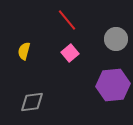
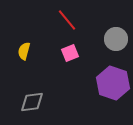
pink square: rotated 18 degrees clockwise
purple hexagon: moved 2 px up; rotated 24 degrees clockwise
